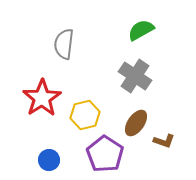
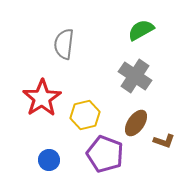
purple pentagon: rotated 12 degrees counterclockwise
